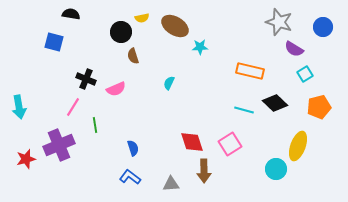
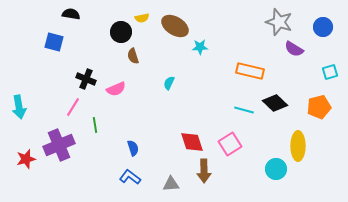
cyan square: moved 25 px right, 2 px up; rotated 14 degrees clockwise
yellow ellipse: rotated 20 degrees counterclockwise
